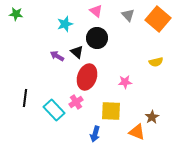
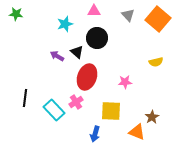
pink triangle: moved 2 px left; rotated 40 degrees counterclockwise
